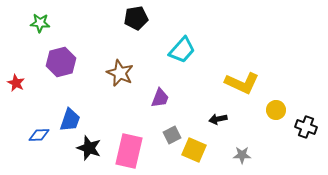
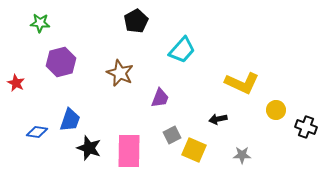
black pentagon: moved 3 px down; rotated 20 degrees counterclockwise
blue diamond: moved 2 px left, 3 px up; rotated 10 degrees clockwise
pink rectangle: rotated 12 degrees counterclockwise
